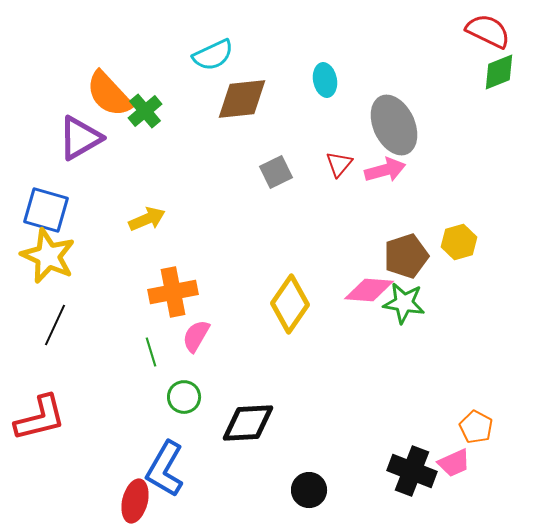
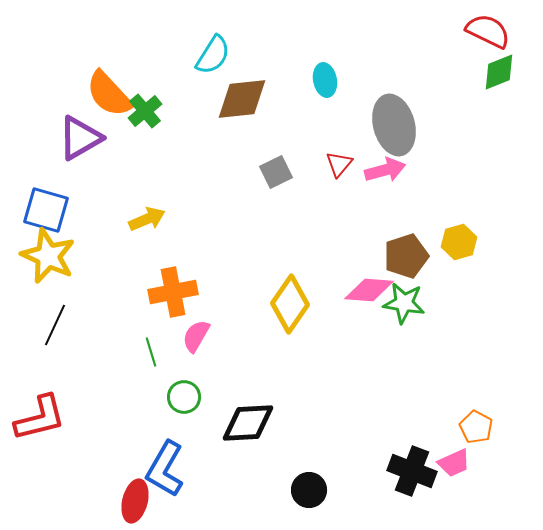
cyan semicircle: rotated 33 degrees counterclockwise
gray ellipse: rotated 10 degrees clockwise
